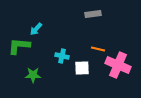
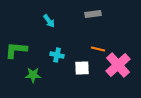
cyan arrow: moved 13 px right, 8 px up; rotated 80 degrees counterclockwise
green L-shape: moved 3 px left, 4 px down
cyan cross: moved 5 px left, 1 px up
pink cross: rotated 25 degrees clockwise
